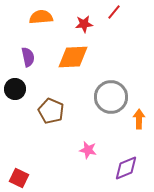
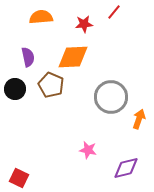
brown pentagon: moved 26 px up
orange arrow: rotated 18 degrees clockwise
purple diamond: rotated 8 degrees clockwise
